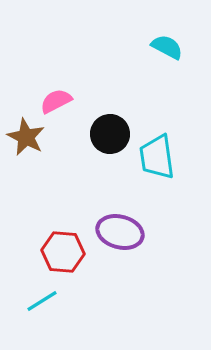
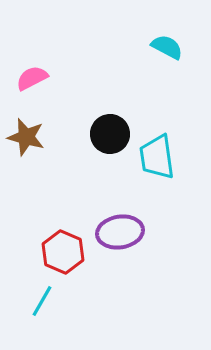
pink semicircle: moved 24 px left, 23 px up
brown star: rotated 12 degrees counterclockwise
purple ellipse: rotated 24 degrees counterclockwise
red hexagon: rotated 18 degrees clockwise
cyan line: rotated 28 degrees counterclockwise
